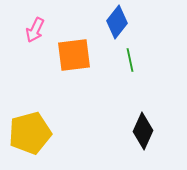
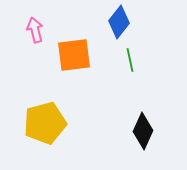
blue diamond: moved 2 px right
pink arrow: rotated 140 degrees clockwise
yellow pentagon: moved 15 px right, 10 px up
